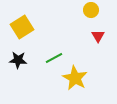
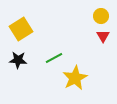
yellow circle: moved 10 px right, 6 px down
yellow square: moved 1 px left, 2 px down
red triangle: moved 5 px right
yellow star: rotated 15 degrees clockwise
